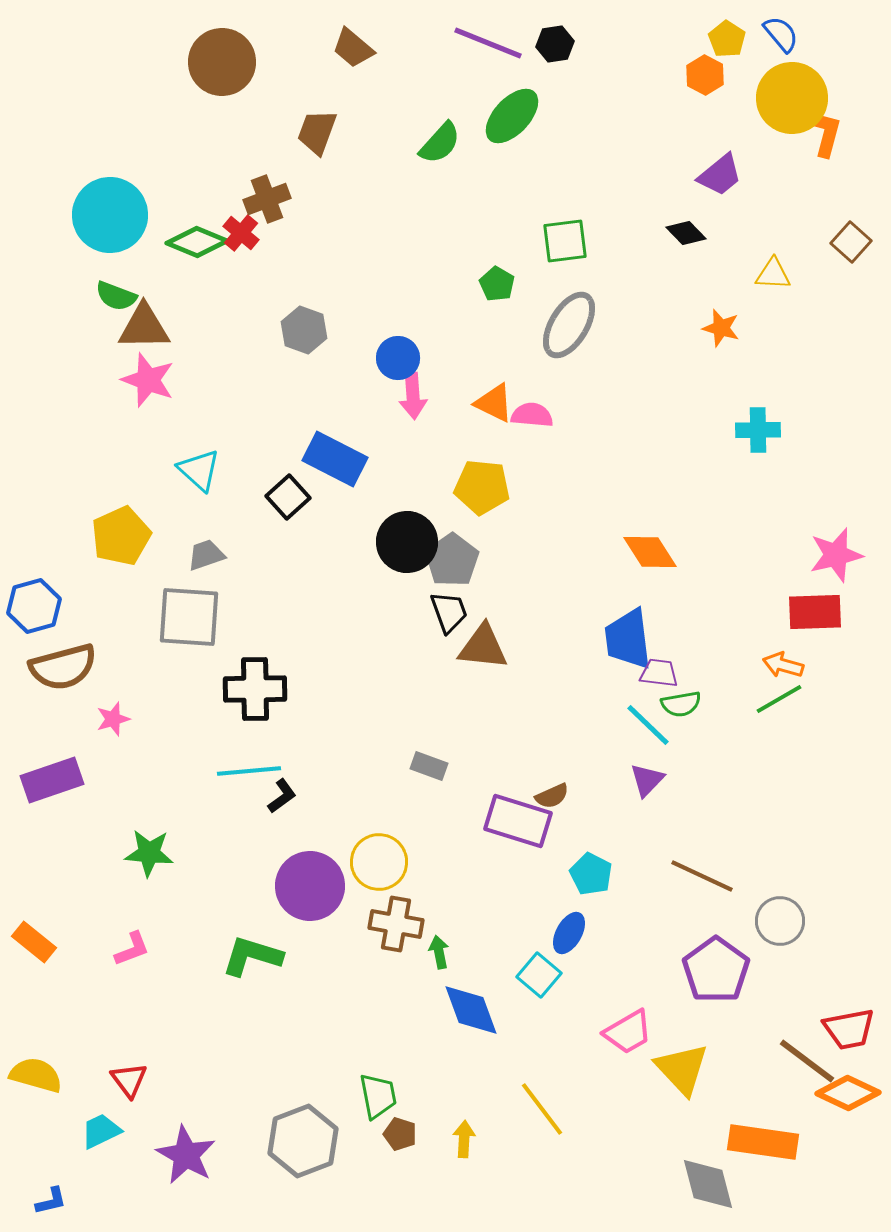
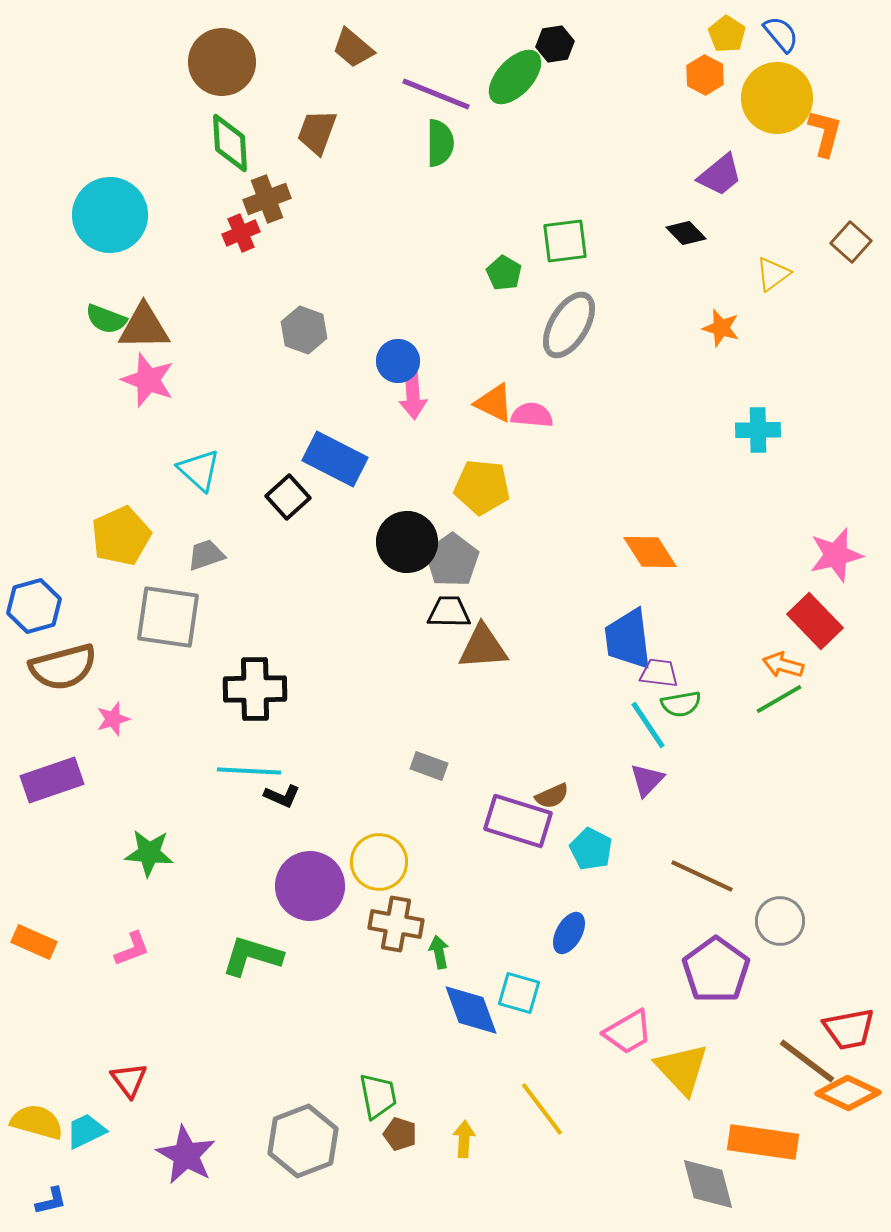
yellow pentagon at (727, 39): moved 5 px up
purple line at (488, 43): moved 52 px left, 51 px down
yellow circle at (792, 98): moved 15 px left
green ellipse at (512, 116): moved 3 px right, 39 px up
green semicircle at (440, 143): rotated 42 degrees counterclockwise
red cross at (241, 233): rotated 27 degrees clockwise
green diamond at (197, 242): moved 33 px right, 99 px up; rotated 64 degrees clockwise
yellow triangle at (773, 274): rotated 39 degrees counterclockwise
green pentagon at (497, 284): moved 7 px right, 11 px up
green semicircle at (116, 296): moved 10 px left, 23 px down
blue circle at (398, 358): moved 3 px down
black trapezoid at (449, 612): rotated 69 degrees counterclockwise
red rectangle at (815, 612): moved 9 px down; rotated 48 degrees clockwise
gray square at (189, 617): moved 21 px left; rotated 4 degrees clockwise
brown triangle at (483, 647): rotated 10 degrees counterclockwise
cyan line at (648, 725): rotated 12 degrees clockwise
cyan line at (249, 771): rotated 8 degrees clockwise
black L-shape at (282, 796): rotated 60 degrees clockwise
cyan pentagon at (591, 874): moved 25 px up
orange rectangle at (34, 942): rotated 15 degrees counterclockwise
cyan square at (539, 975): moved 20 px left, 18 px down; rotated 24 degrees counterclockwise
yellow semicircle at (36, 1075): moved 1 px right, 47 px down
cyan trapezoid at (101, 1131): moved 15 px left
